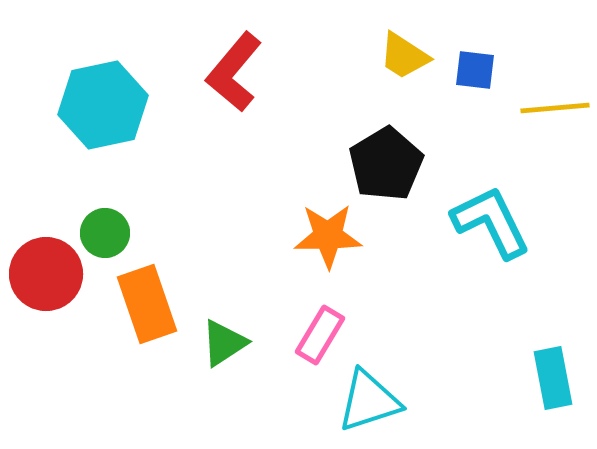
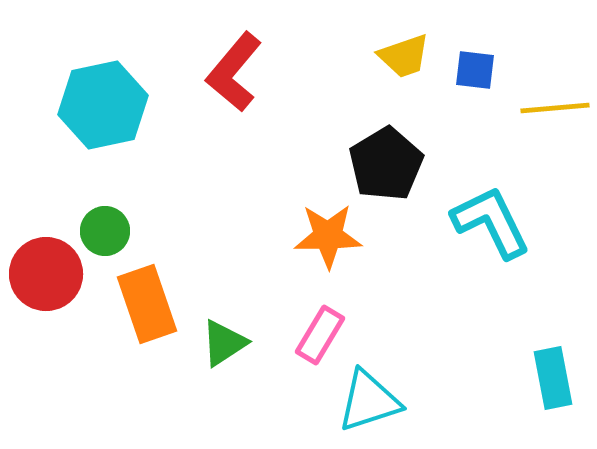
yellow trapezoid: rotated 52 degrees counterclockwise
green circle: moved 2 px up
